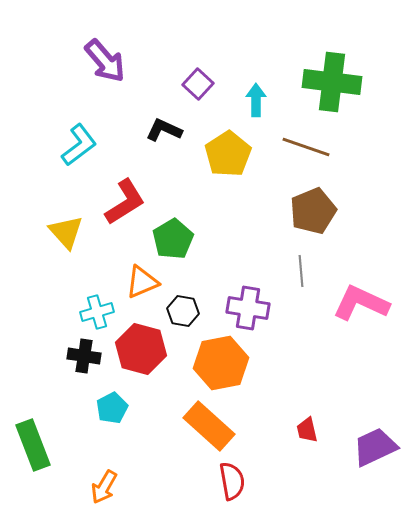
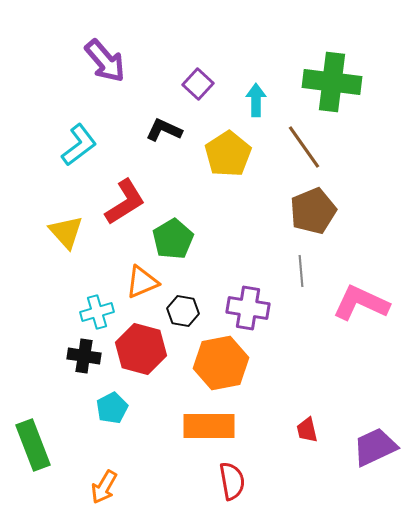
brown line: moved 2 px left; rotated 36 degrees clockwise
orange rectangle: rotated 42 degrees counterclockwise
